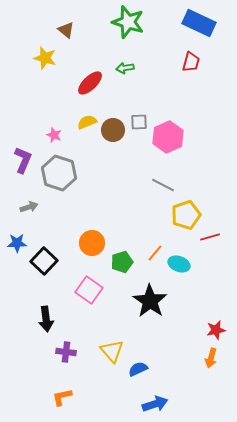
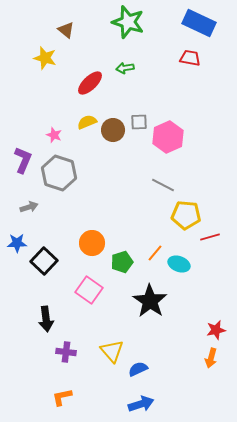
red trapezoid: moved 1 px left, 4 px up; rotated 95 degrees counterclockwise
yellow pentagon: rotated 24 degrees clockwise
blue arrow: moved 14 px left
